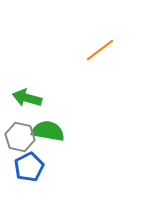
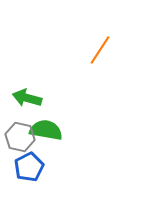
orange line: rotated 20 degrees counterclockwise
green semicircle: moved 2 px left, 1 px up
